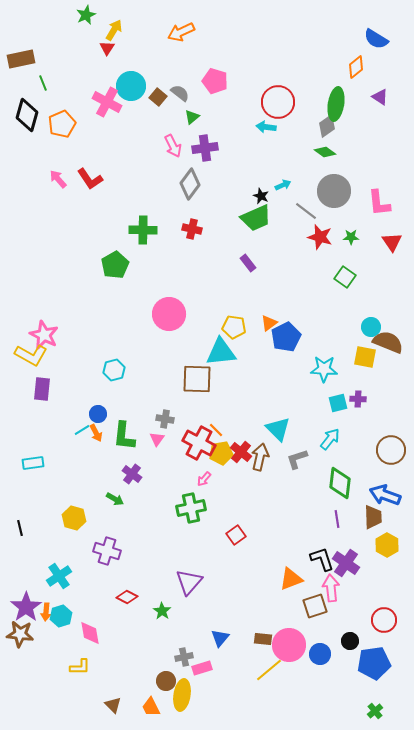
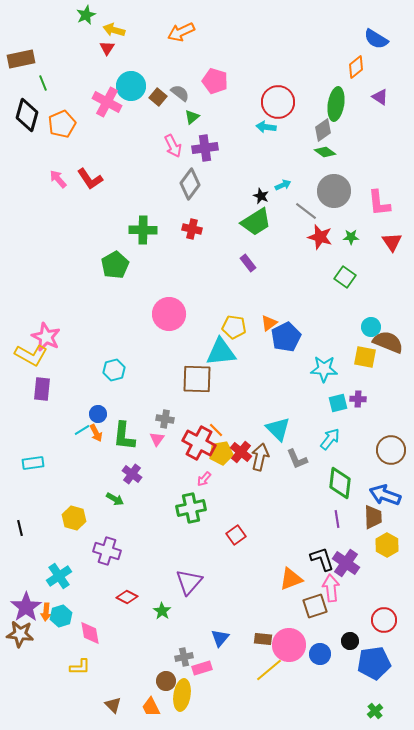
yellow arrow at (114, 30): rotated 105 degrees counterclockwise
gray diamond at (327, 126): moved 4 px left, 4 px down
green trapezoid at (256, 218): moved 4 px down; rotated 8 degrees counterclockwise
pink star at (44, 335): moved 2 px right, 2 px down
gray L-shape at (297, 459): rotated 95 degrees counterclockwise
